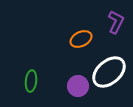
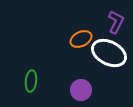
white ellipse: moved 19 px up; rotated 68 degrees clockwise
purple circle: moved 3 px right, 4 px down
